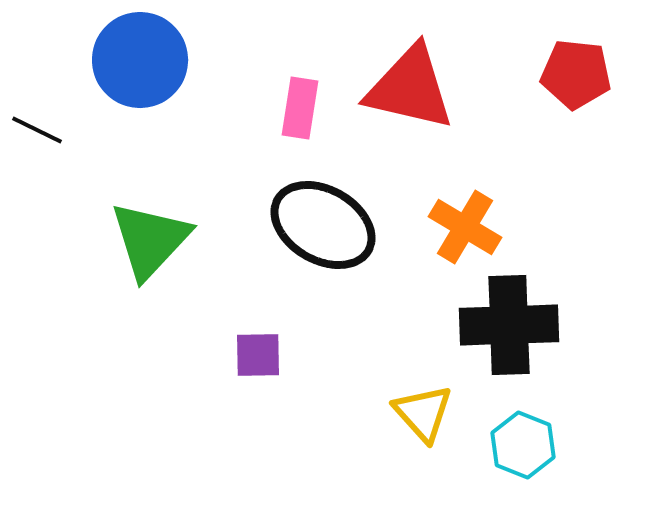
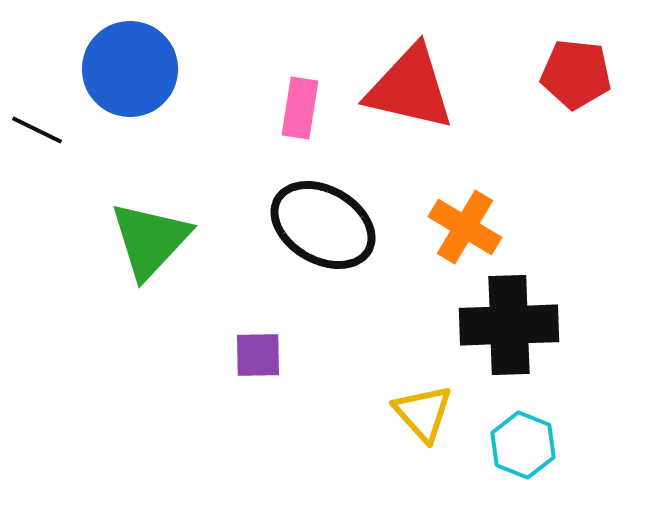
blue circle: moved 10 px left, 9 px down
